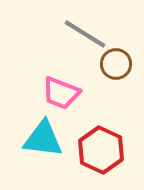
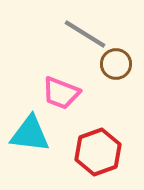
cyan triangle: moved 13 px left, 5 px up
red hexagon: moved 3 px left, 2 px down; rotated 15 degrees clockwise
